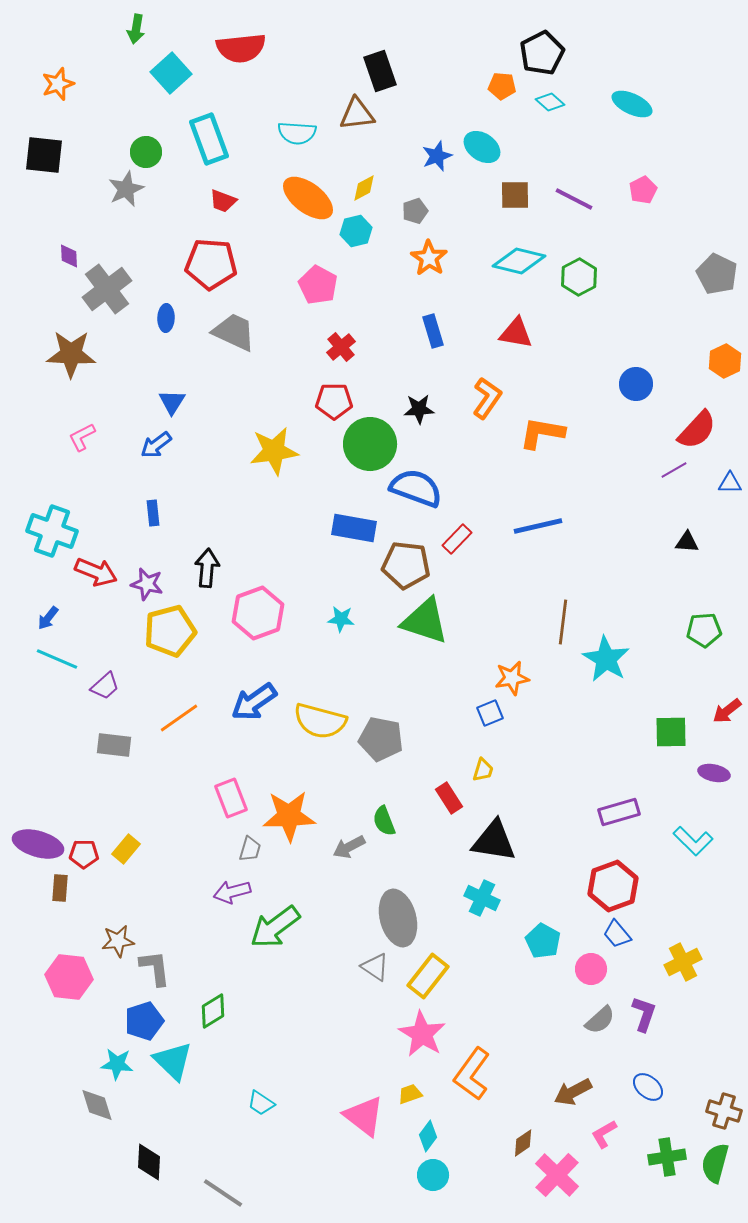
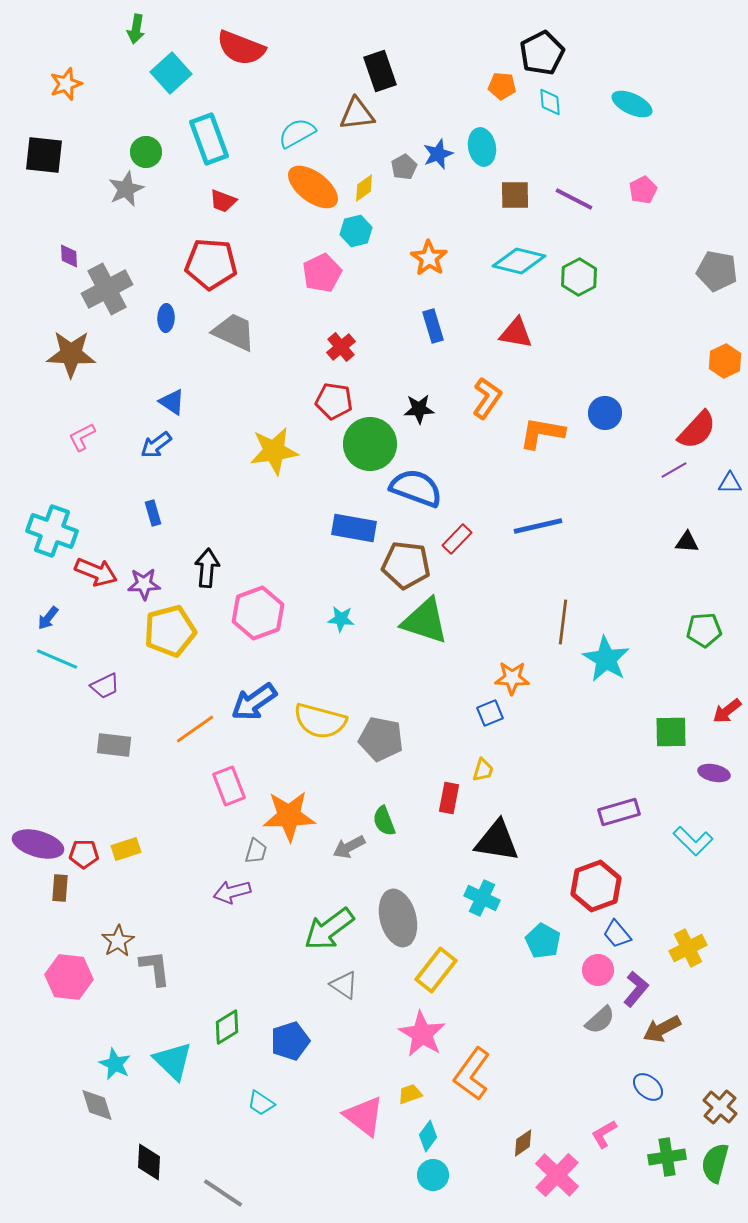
red semicircle at (241, 48): rotated 27 degrees clockwise
orange star at (58, 84): moved 8 px right
cyan diamond at (550, 102): rotated 44 degrees clockwise
cyan semicircle at (297, 133): rotated 147 degrees clockwise
cyan ellipse at (482, 147): rotated 45 degrees clockwise
blue star at (437, 156): moved 1 px right, 2 px up
yellow diamond at (364, 188): rotated 8 degrees counterclockwise
orange ellipse at (308, 198): moved 5 px right, 11 px up
gray pentagon at (415, 211): moved 11 px left, 44 px up; rotated 10 degrees counterclockwise
gray pentagon at (717, 274): moved 3 px up; rotated 15 degrees counterclockwise
pink pentagon at (318, 285): moved 4 px right, 12 px up; rotated 18 degrees clockwise
gray cross at (107, 289): rotated 9 degrees clockwise
blue rectangle at (433, 331): moved 5 px up
blue circle at (636, 384): moved 31 px left, 29 px down
red pentagon at (334, 401): rotated 9 degrees clockwise
blue triangle at (172, 402): rotated 28 degrees counterclockwise
blue rectangle at (153, 513): rotated 10 degrees counterclockwise
purple star at (147, 584): moved 3 px left; rotated 16 degrees counterclockwise
orange star at (512, 678): rotated 12 degrees clockwise
purple trapezoid at (105, 686): rotated 16 degrees clockwise
orange line at (179, 718): moved 16 px right, 11 px down
pink rectangle at (231, 798): moved 2 px left, 12 px up
red rectangle at (449, 798): rotated 44 degrees clockwise
black triangle at (494, 841): moved 3 px right
yellow rectangle at (126, 849): rotated 32 degrees clockwise
gray trapezoid at (250, 849): moved 6 px right, 2 px down
red hexagon at (613, 886): moved 17 px left
green arrow at (275, 927): moved 54 px right, 2 px down
brown star at (118, 941): rotated 24 degrees counterclockwise
yellow cross at (683, 962): moved 5 px right, 14 px up
gray triangle at (375, 967): moved 31 px left, 18 px down
pink circle at (591, 969): moved 7 px right, 1 px down
yellow rectangle at (428, 976): moved 8 px right, 6 px up
green diamond at (213, 1011): moved 14 px right, 16 px down
purple L-shape at (644, 1014): moved 8 px left, 25 px up; rotated 21 degrees clockwise
blue pentagon at (144, 1021): moved 146 px right, 20 px down
cyan star at (117, 1064): moved 2 px left; rotated 20 degrees clockwise
brown arrow at (573, 1092): moved 89 px right, 63 px up
brown cross at (724, 1111): moved 4 px left, 4 px up; rotated 24 degrees clockwise
